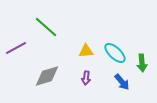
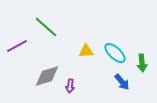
purple line: moved 1 px right, 2 px up
purple arrow: moved 16 px left, 8 px down
